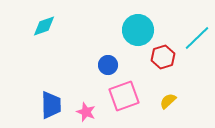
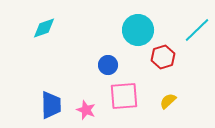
cyan diamond: moved 2 px down
cyan line: moved 8 px up
pink square: rotated 16 degrees clockwise
pink star: moved 2 px up
